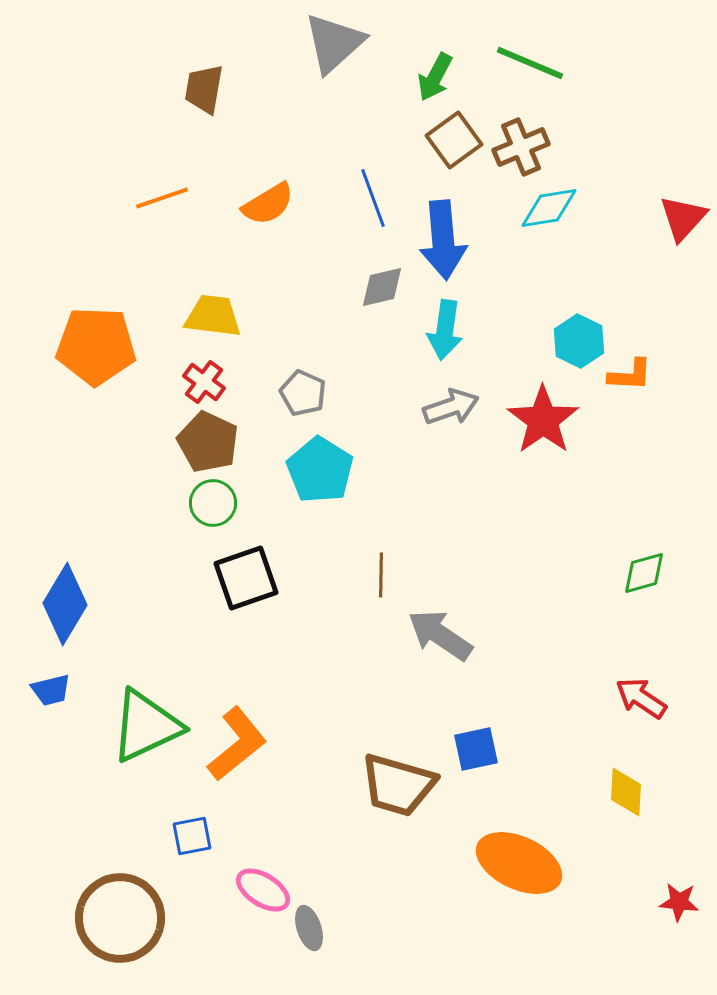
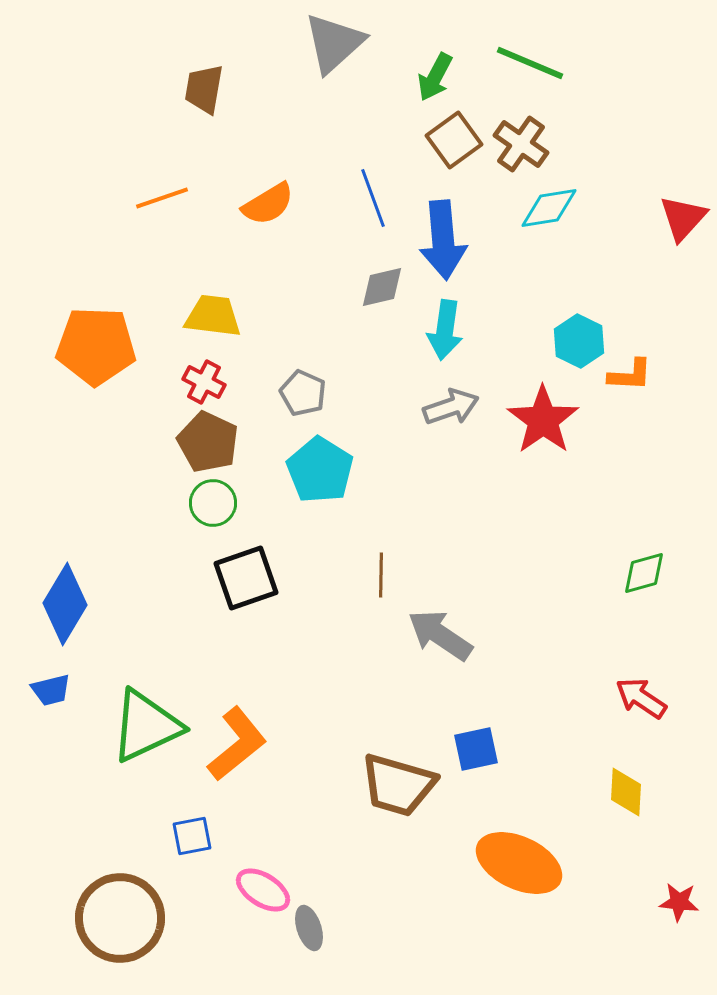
brown cross at (521, 147): moved 3 px up; rotated 32 degrees counterclockwise
red cross at (204, 382): rotated 9 degrees counterclockwise
